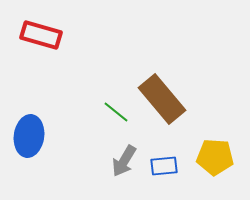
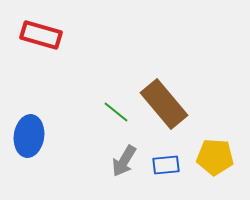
brown rectangle: moved 2 px right, 5 px down
blue rectangle: moved 2 px right, 1 px up
